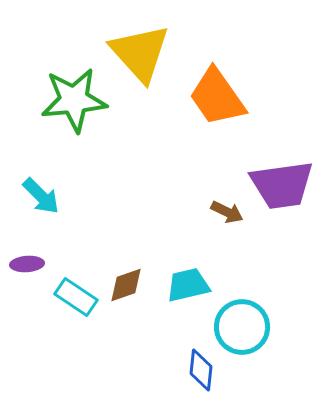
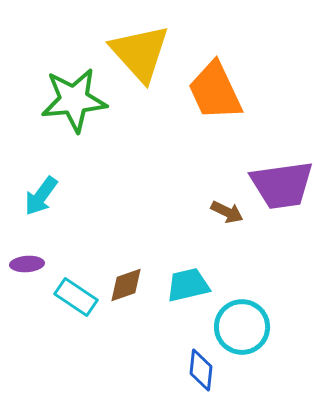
orange trapezoid: moved 2 px left, 6 px up; rotated 10 degrees clockwise
cyan arrow: rotated 81 degrees clockwise
